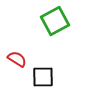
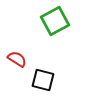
black square: moved 3 px down; rotated 15 degrees clockwise
